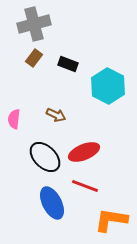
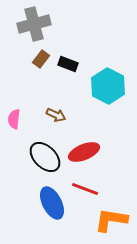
brown rectangle: moved 7 px right, 1 px down
red line: moved 3 px down
